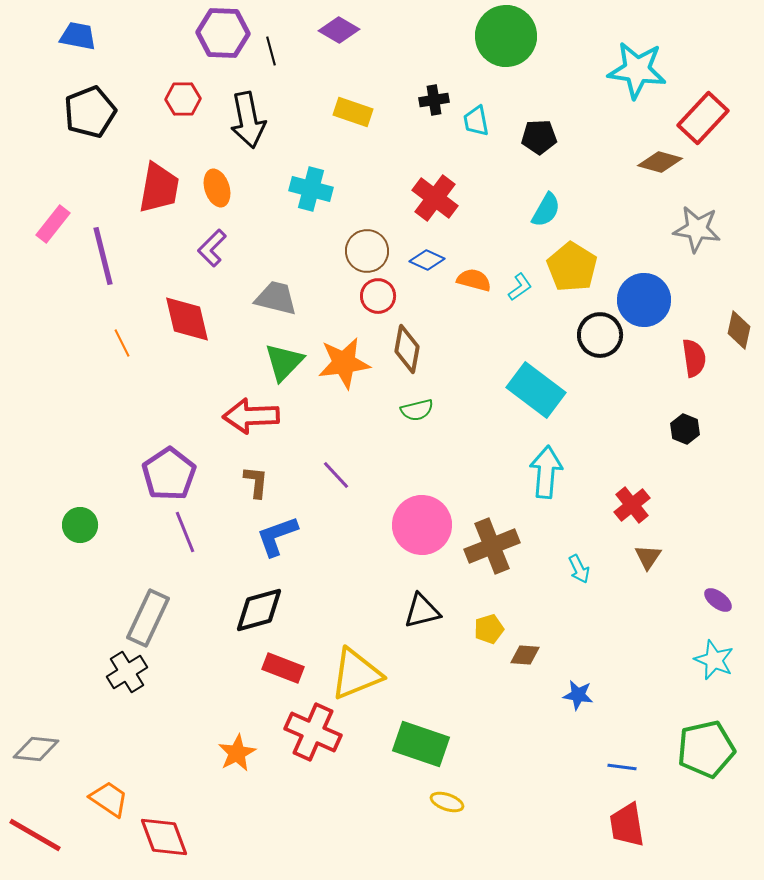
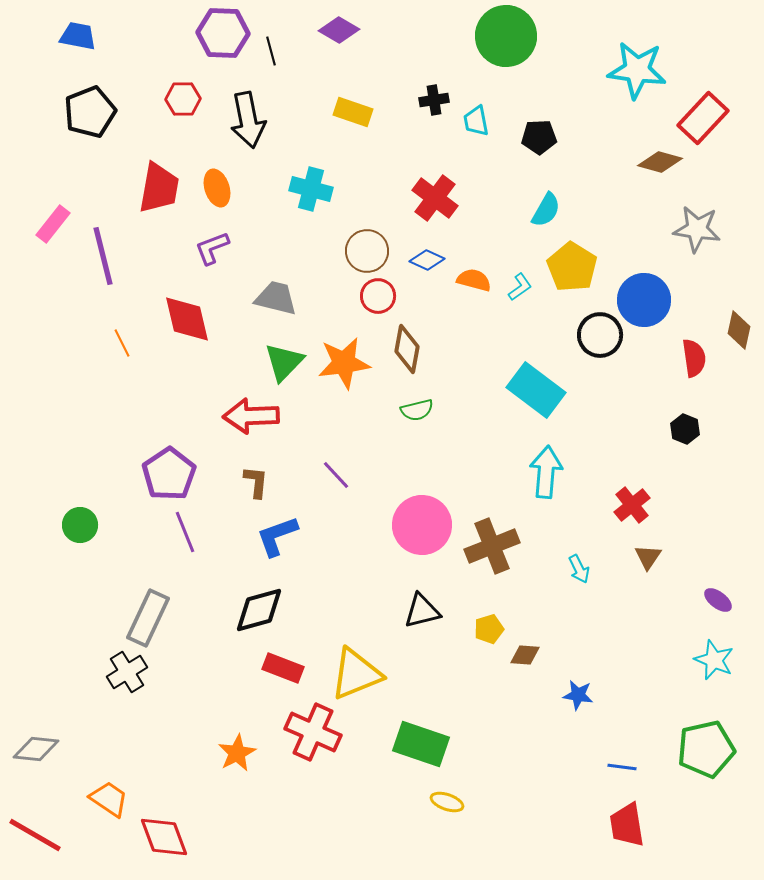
purple L-shape at (212, 248): rotated 24 degrees clockwise
